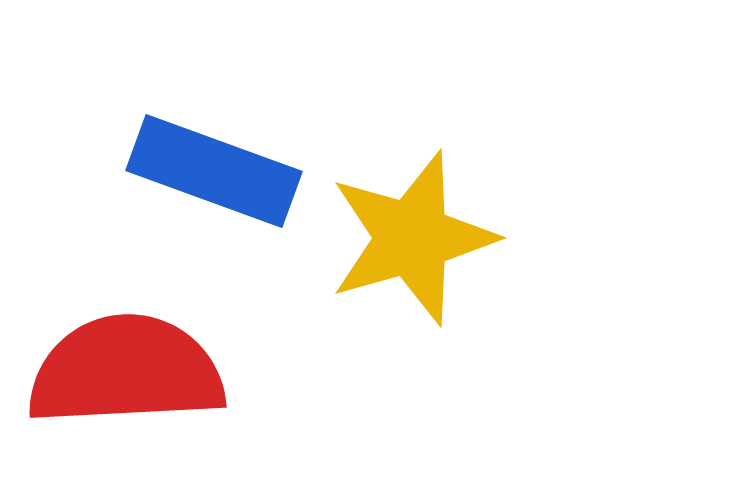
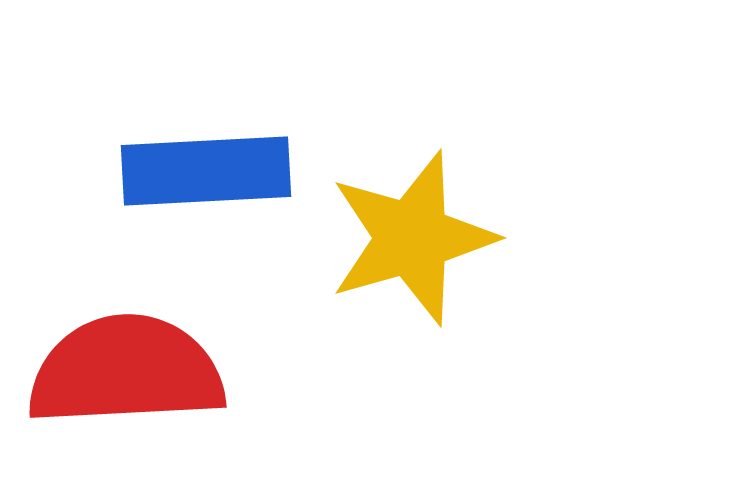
blue rectangle: moved 8 px left; rotated 23 degrees counterclockwise
